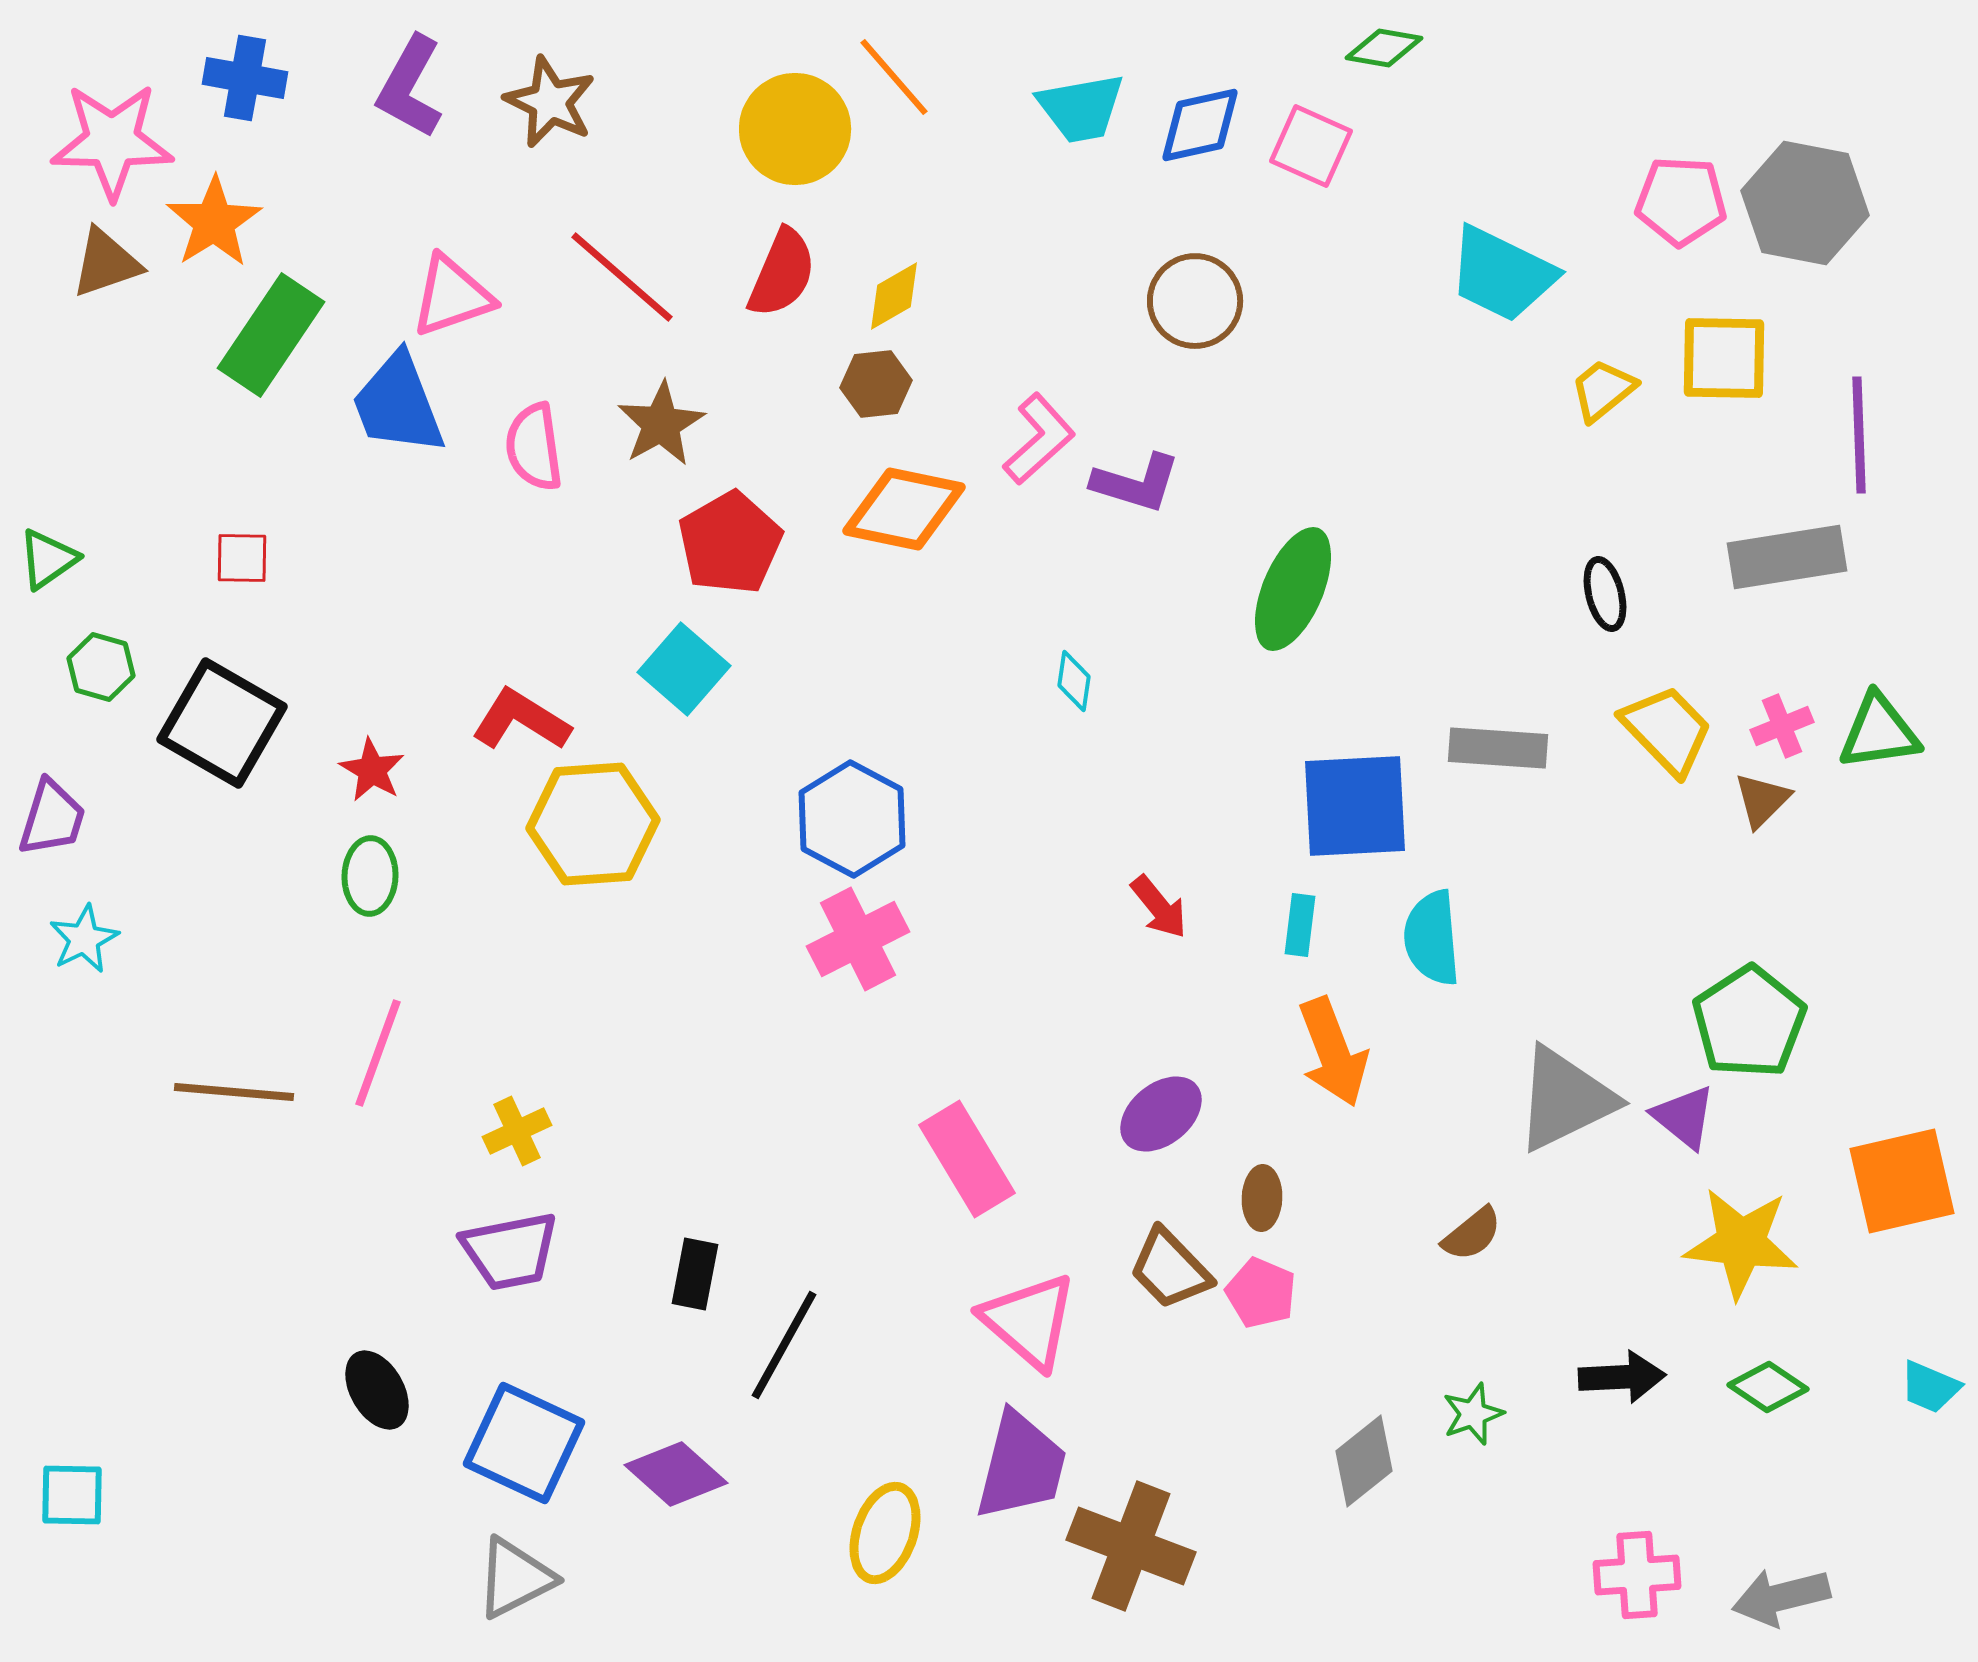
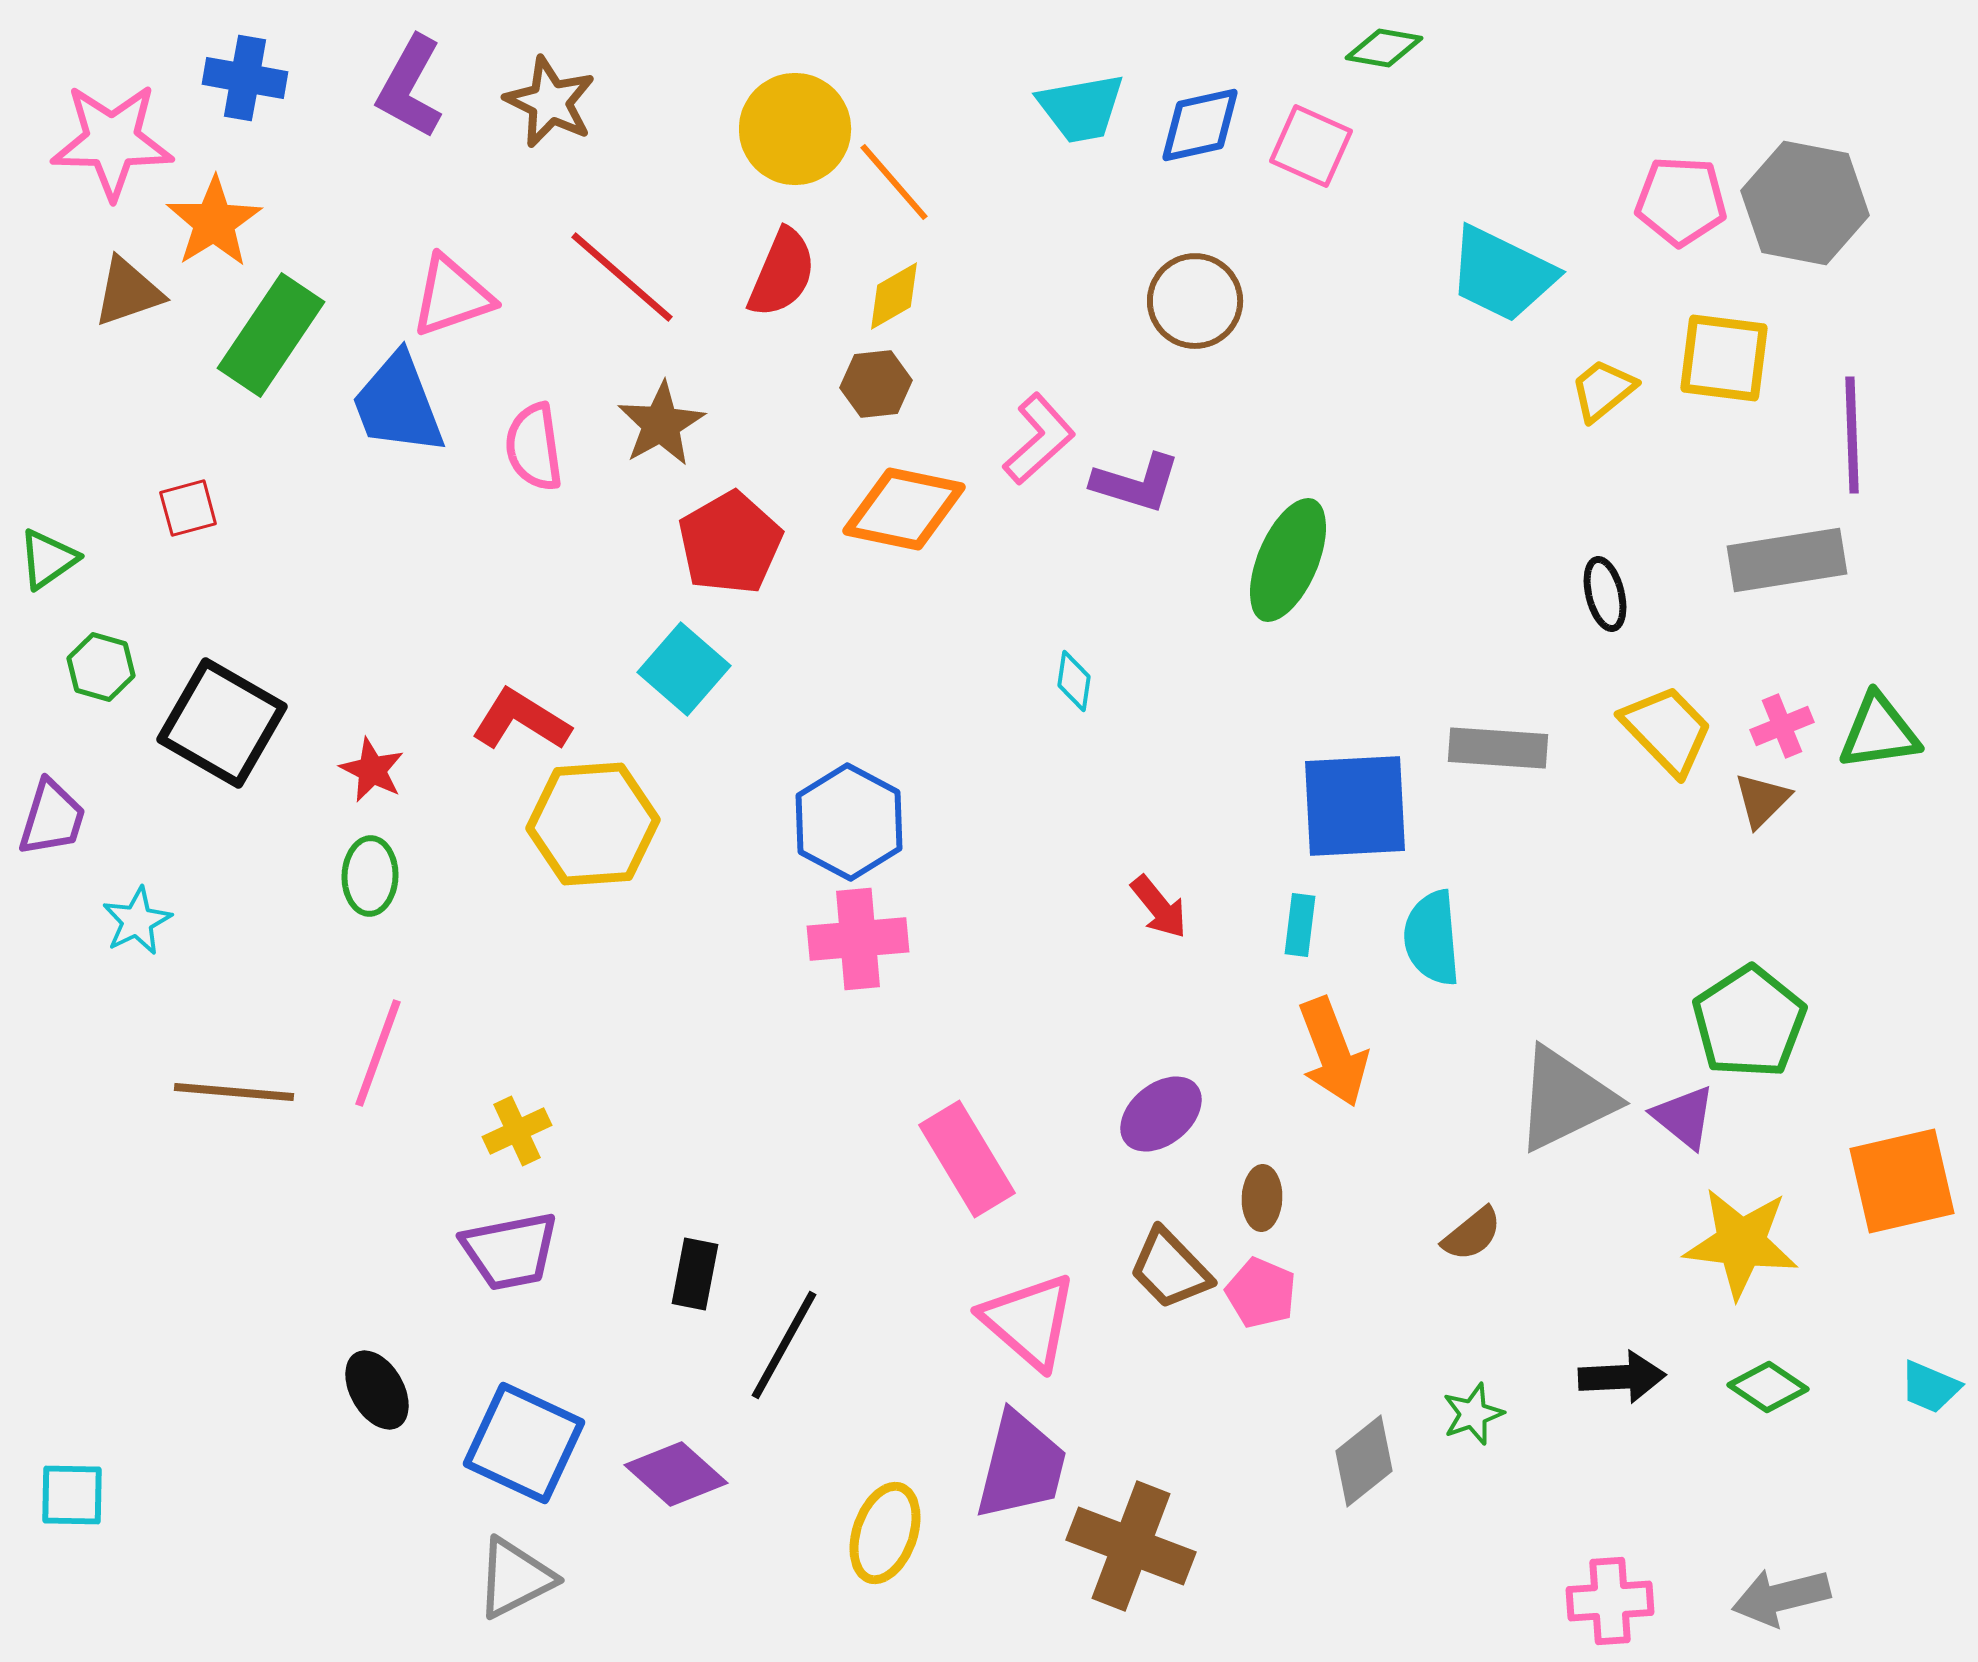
orange line at (894, 77): moved 105 px down
brown triangle at (106, 263): moved 22 px right, 29 px down
yellow square at (1724, 358): rotated 6 degrees clockwise
purple line at (1859, 435): moved 7 px left
gray rectangle at (1787, 557): moved 3 px down
red square at (242, 558): moved 54 px left, 50 px up; rotated 16 degrees counterclockwise
green ellipse at (1293, 589): moved 5 px left, 29 px up
red star at (372, 770): rotated 4 degrees counterclockwise
blue hexagon at (852, 819): moved 3 px left, 3 px down
cyan star at (84, 939): moved 53 px right, 18 px up
pink cross at (858, 939): rotated 22 degrees clockwise
pink cross at (1637, 1575): moved 27 px left, 26 px down
